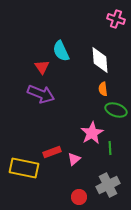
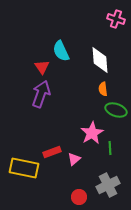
purple arrow: rotated 92 degrees counterclockwise
